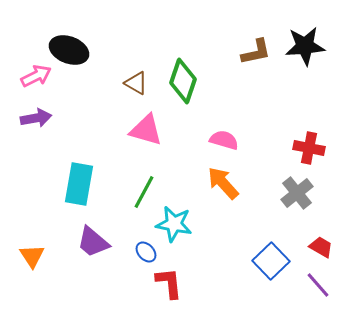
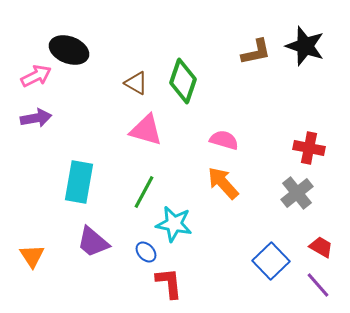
black star: rotated 24 degrees clockwise
cyan rectangle: moved 2 px up
